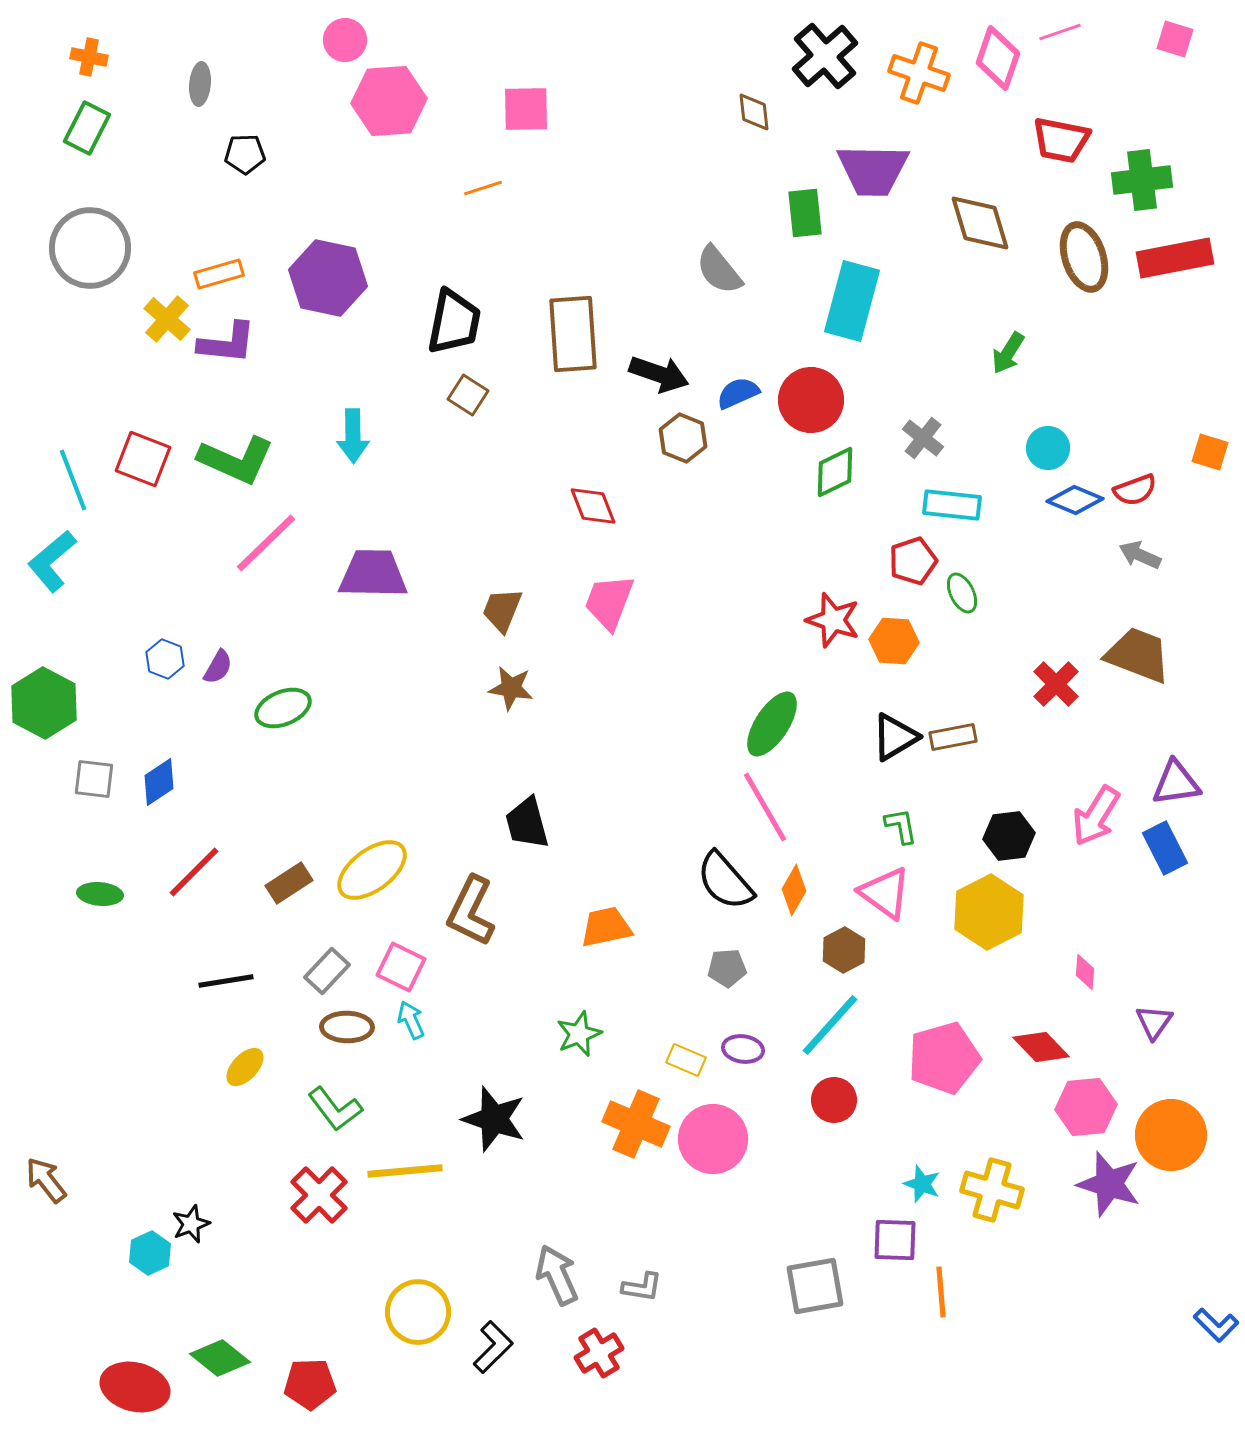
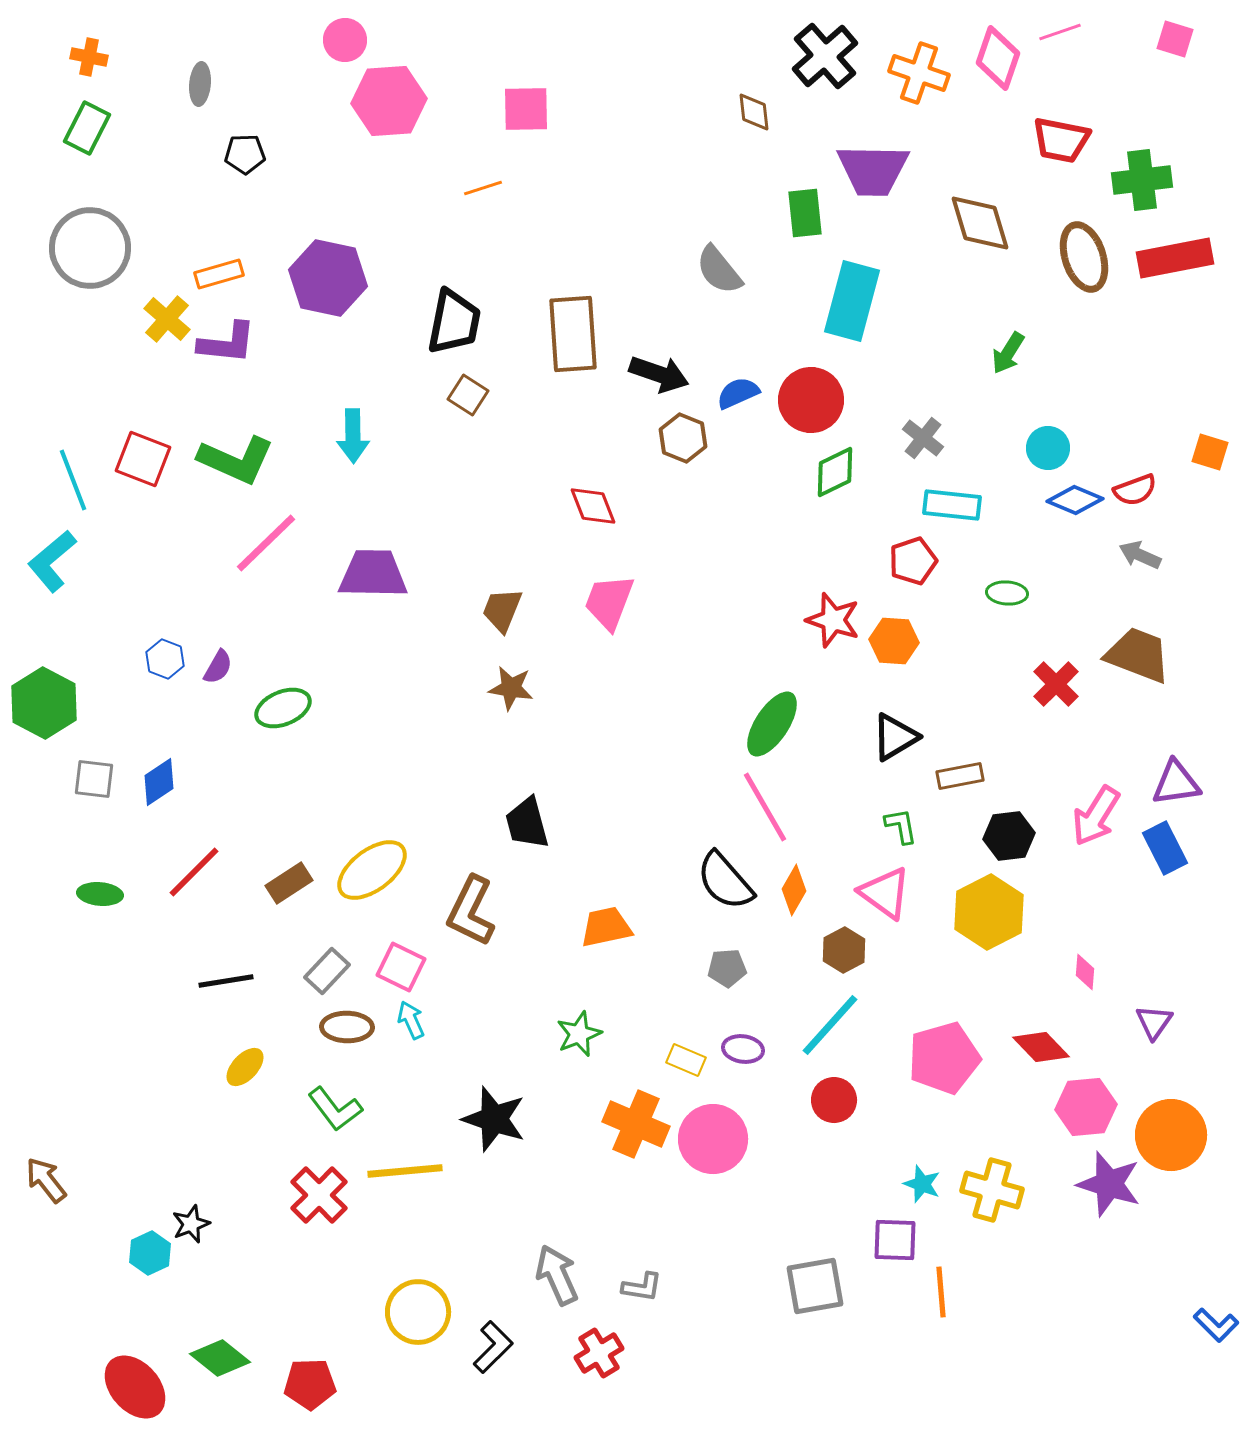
green ellipse at (962, 593): moved 45 px right; rotated 60 degrees counterclockwise
brown rectangle at (953, 737): moved 7 px right, 39 px down
red ellipse at (135, 1387): rotated 34 degrees clockwise
